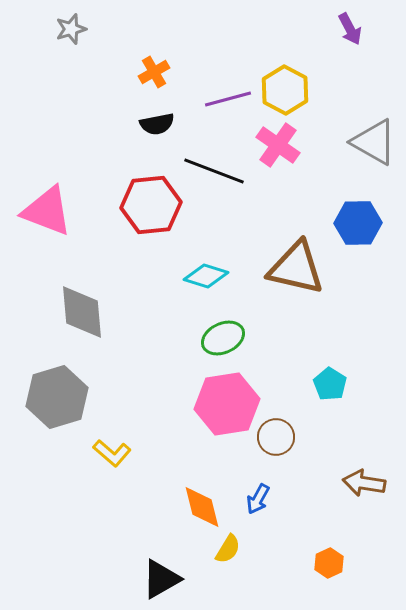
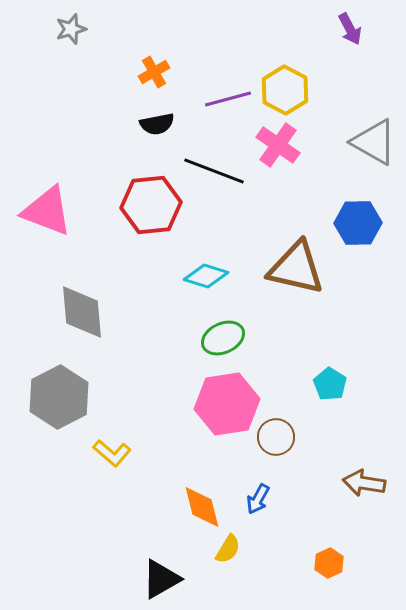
gray hexagon: moved 2 px right; rotated 10 degrees counterclockwise
